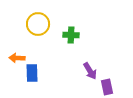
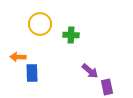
yellow circle: moved 2 px right
orange arrow: moved 1 px right, 1 px up
purple arrow: rotated 18 degrees counterclockwise
